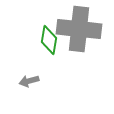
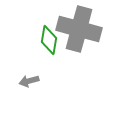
gray cross: rotated 9 degrees clockwise
